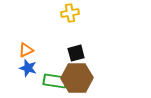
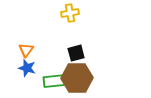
orange triangle: rotated 28 degrees counterclockwise
blue star: moved 1 px left
green rectangle: rotated 15 degrees counterclockwise
